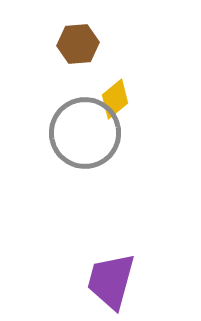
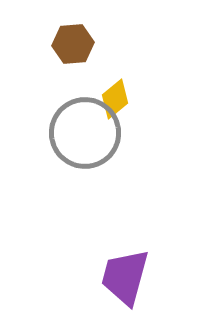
brown hexagon: moved 5 px left
purple trapezoid: moved 14 px right, 4 px up
